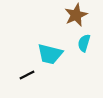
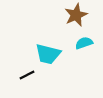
cyan semicircle: rotated 54 degrees clockwise
cyan trapezoid: moved 2 px left
